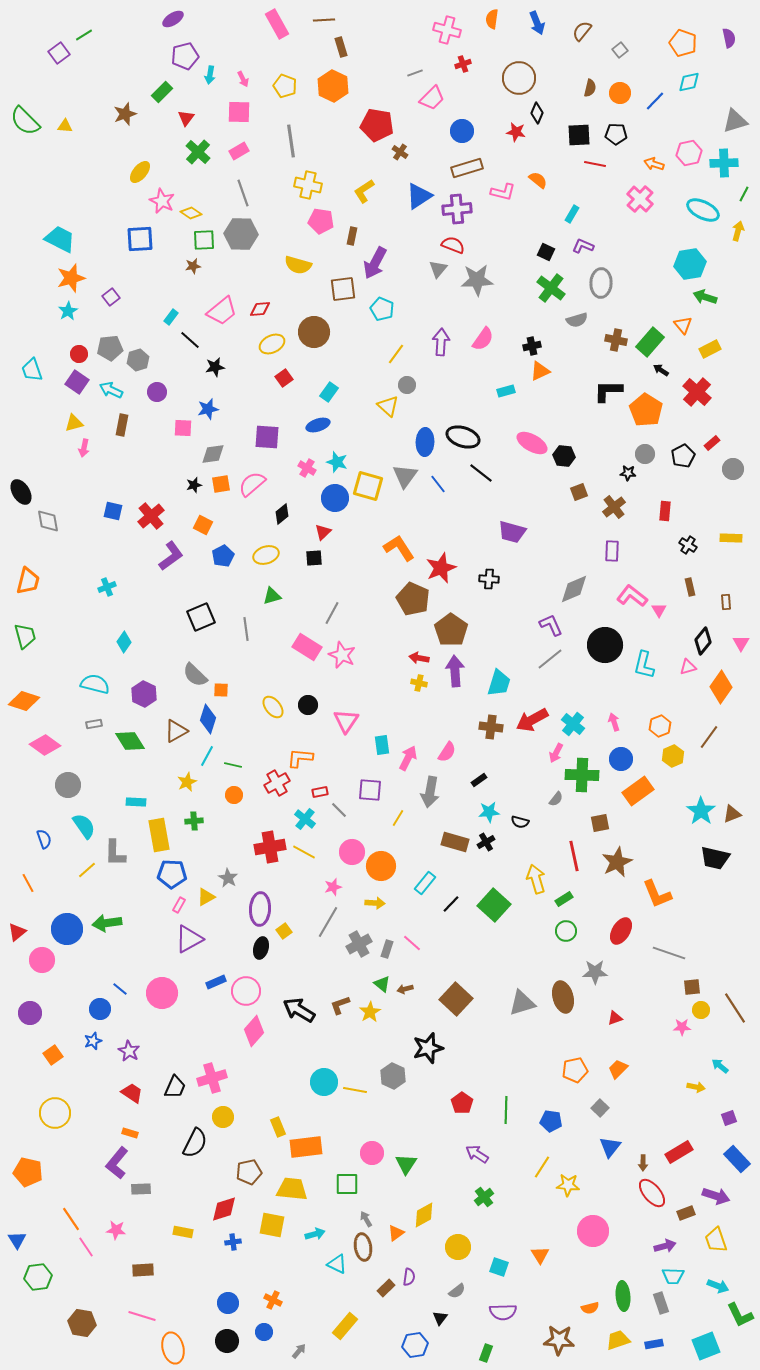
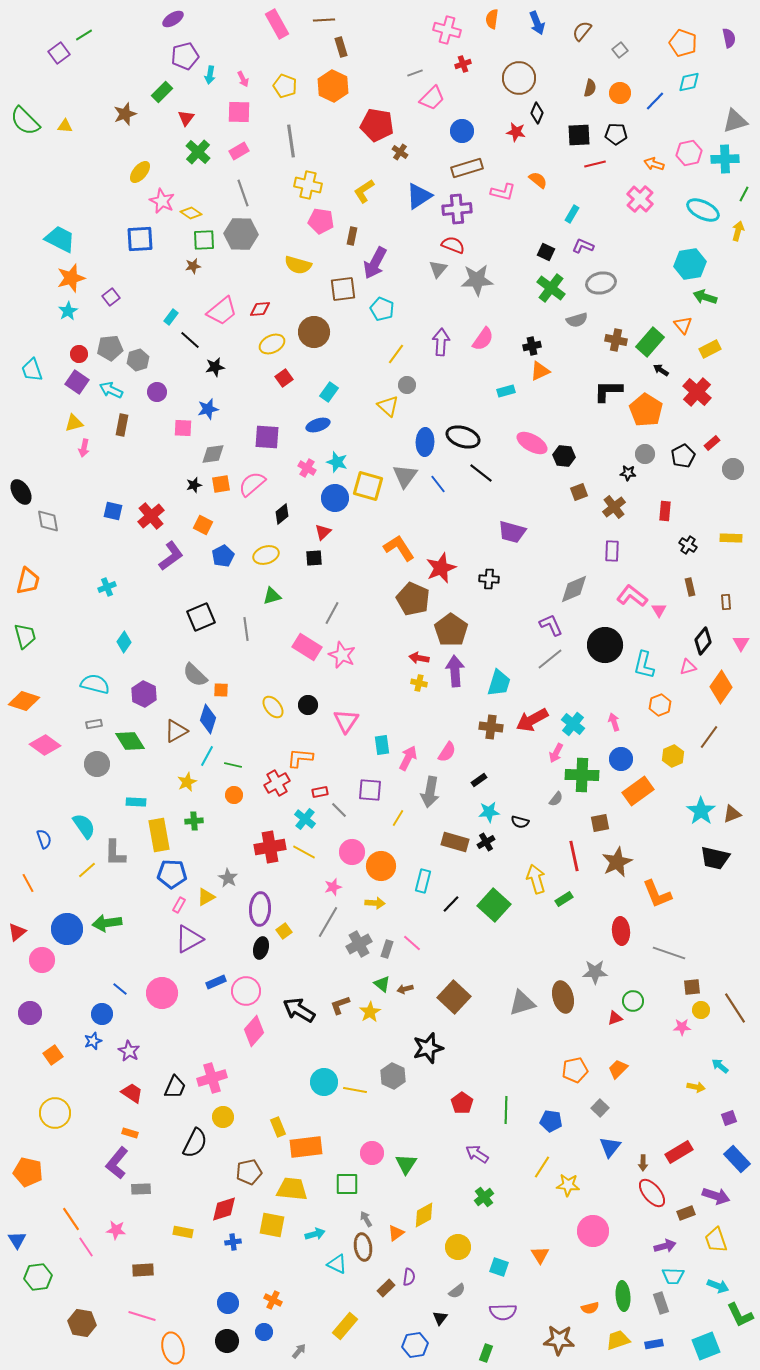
cyan cross at (724, 163): moved 1 px right, 4 px up
red line at (595, 164): rotated 25 degrees counterclockwise
gray ellipse at (601, 283): rotated 76 degrees clockwise
orange hexagon at (660, 726): moved 21 px up
gray circle at (68, 785): moved 29 px right, 21 px up
cyan rectangle at (425, 883): moved 2 px left, 2 px up; rotated 25 degrees counterclockwise
green circle at (566, 931): moved 67 px right, 70 px down
red ellipse at (621, 931): rotated 36 degrees counterclockwise
brown square at (456, 999): moved 2 px left, 2 px up
blue circle at (100, 1009): moved 2 px right, 5 px down
